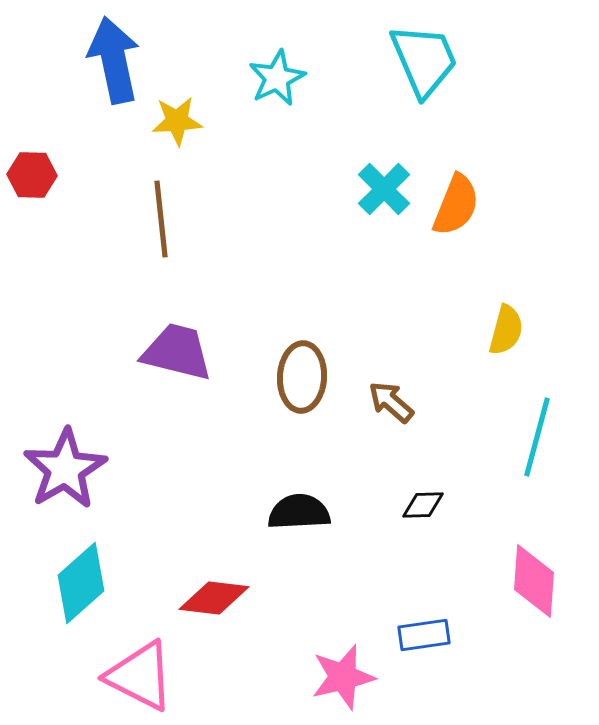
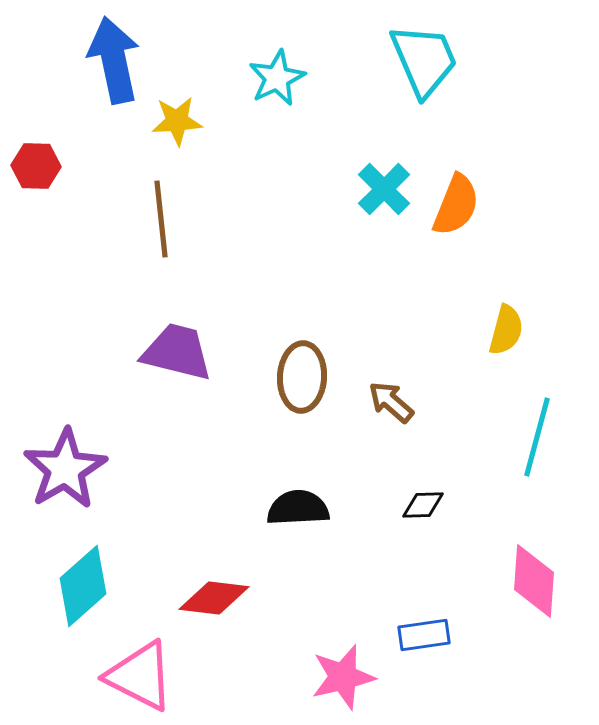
red hexagon: moved 4 px right, 9 px up
black semicircle: moved 1 px left, 4 px up
cyan diamond: moved 2 px right, 3 px down
